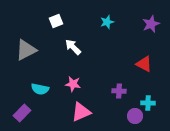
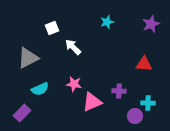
white square: moved 4 px left, 7 px down
gray triangle: moved 2 px right, 8 px down
red triangle: rotated 24 degrees counterclockwise
pink star: moved 1 px right
cyan semicircle: rotated 36 degrees counterclockwise
pink triangle: moved 11 px right, 10 px up
